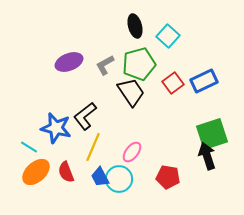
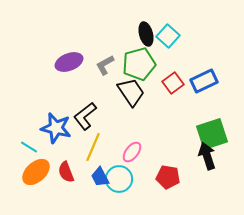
black ellipse: moved 11 px right, 8 px down
